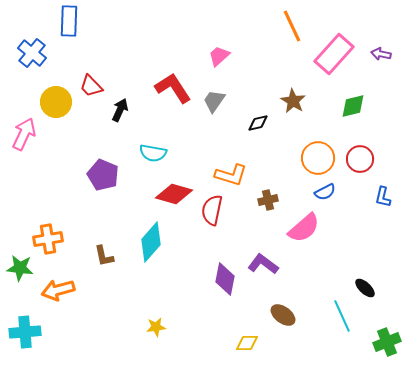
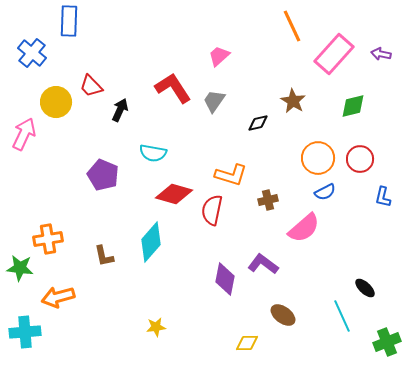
orange arrow: moved 7 px down
